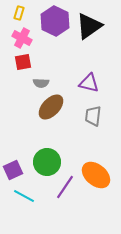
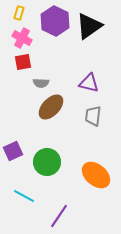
purple square: moved 19 px up
purple line: moved 6 px left, 29 px down
